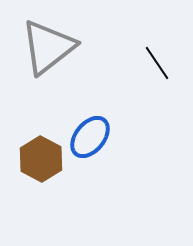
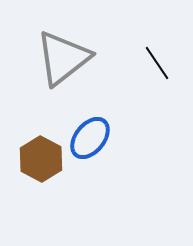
gray triangle: moved 15 px right, 11 px down
blue ellipse: moved 1 px down
